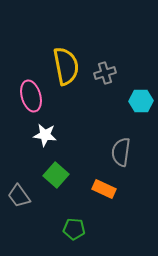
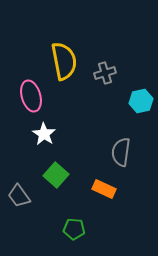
yellow semicircle: moved 2 px left, 5 px up
cyan hexagon: rotated 10 degrees counterclockwise
white star: moved 1 px left, 1 px up; rotated 25 degrees clockwise
